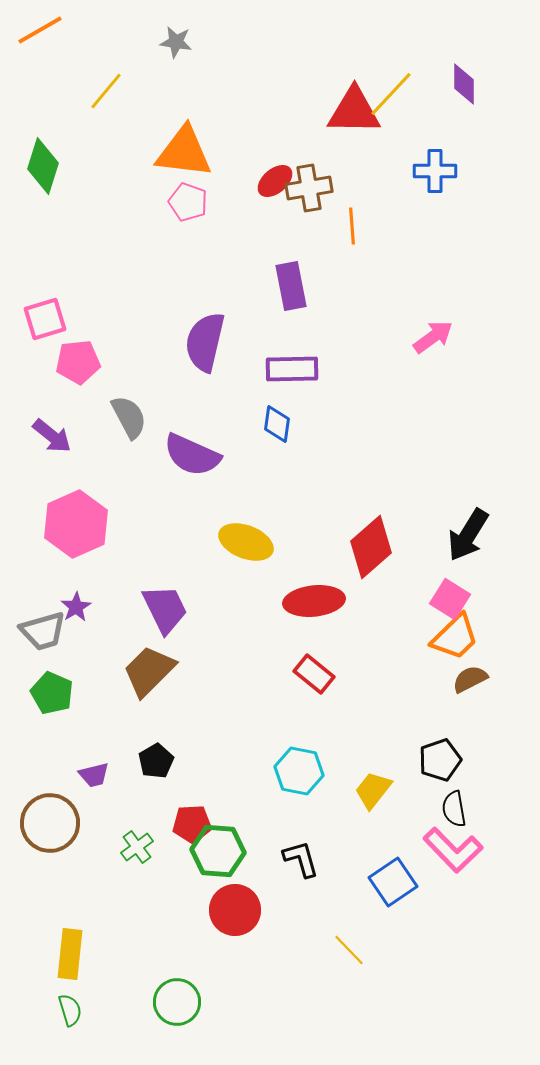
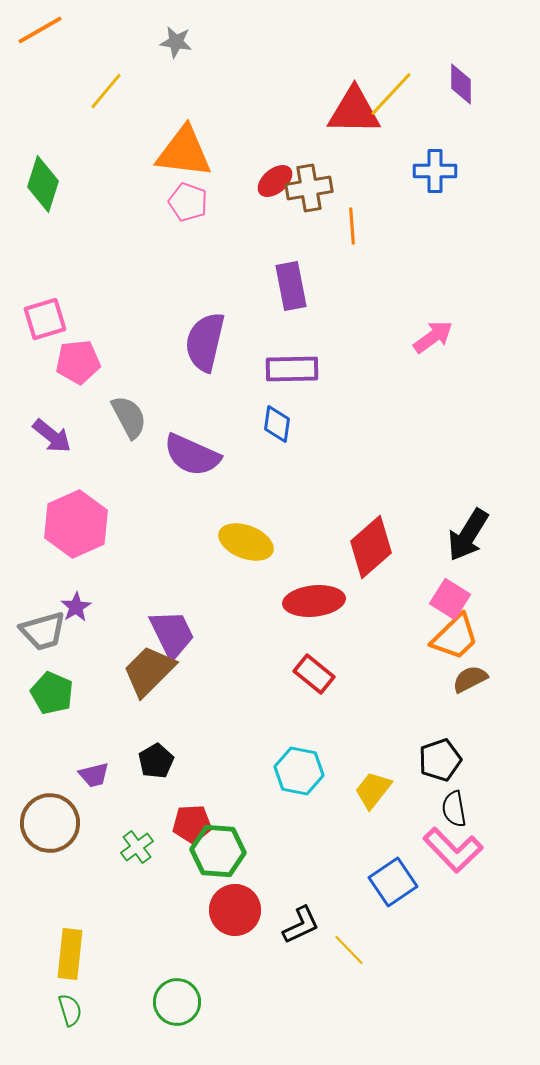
purple diamond at (464, 84): moved 3 px left
green diamond at (43, 166): moved 18 px down
purple trapezoid at (165, 609): moved 7 px right, 25 px down
black L-shape at (301, 859): moved 66 px down; rotated 81 degrees clockwise
